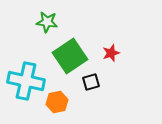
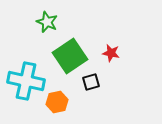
green star: rotated 15 degrees clockwise
red star: rotated 30 degrees clockwise
